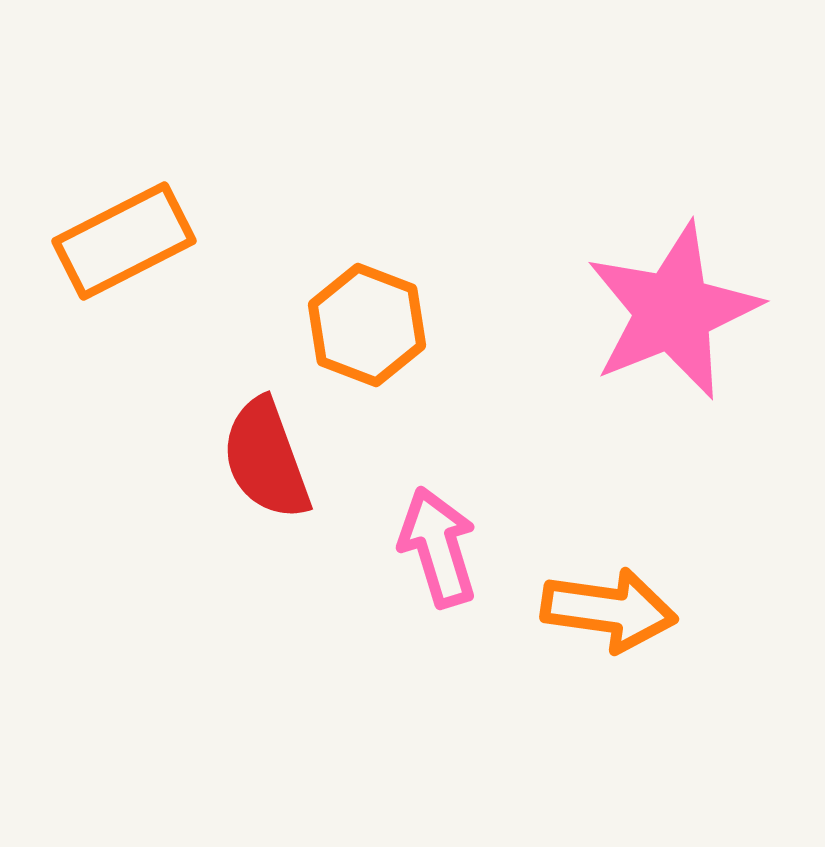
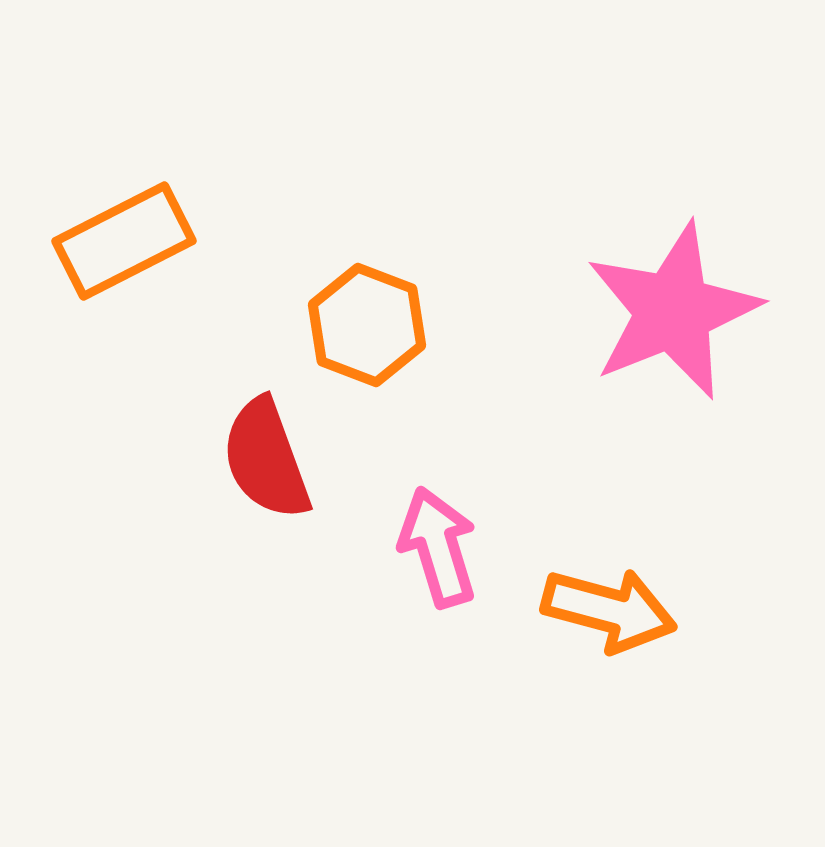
orange arrow: rotated 7 degrees clockwise
